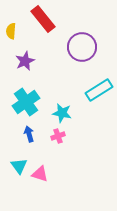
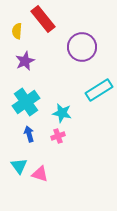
yellow semicircle: moved 6 px right
